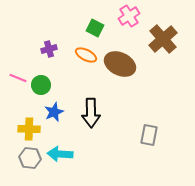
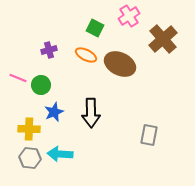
purple cross: moved 1 px down
